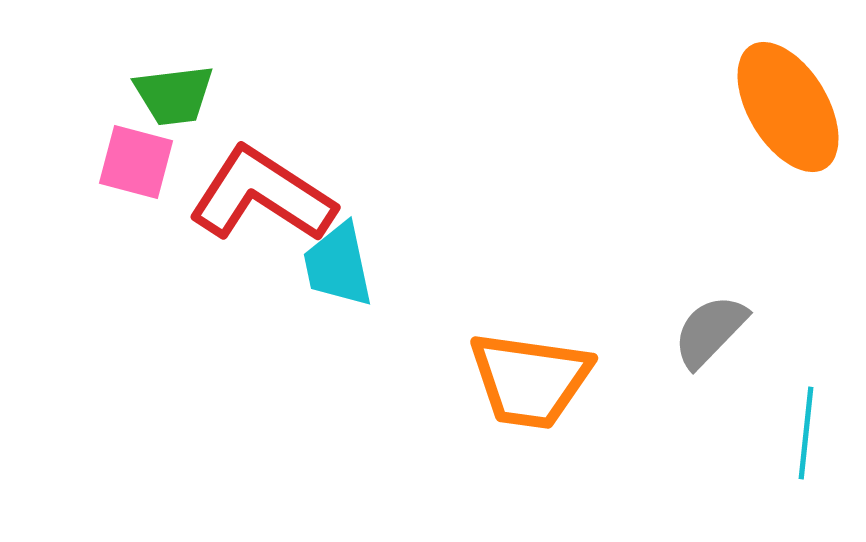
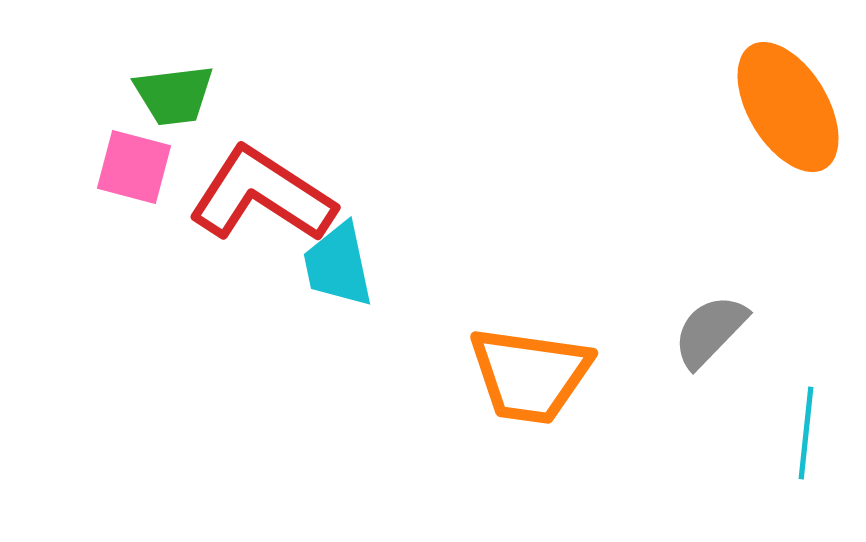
pink square: moved 2 px left, 5 px down
orange trapezoid: moved 5 px up
